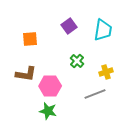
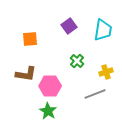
green star: rotated 18 degrees clockwise
